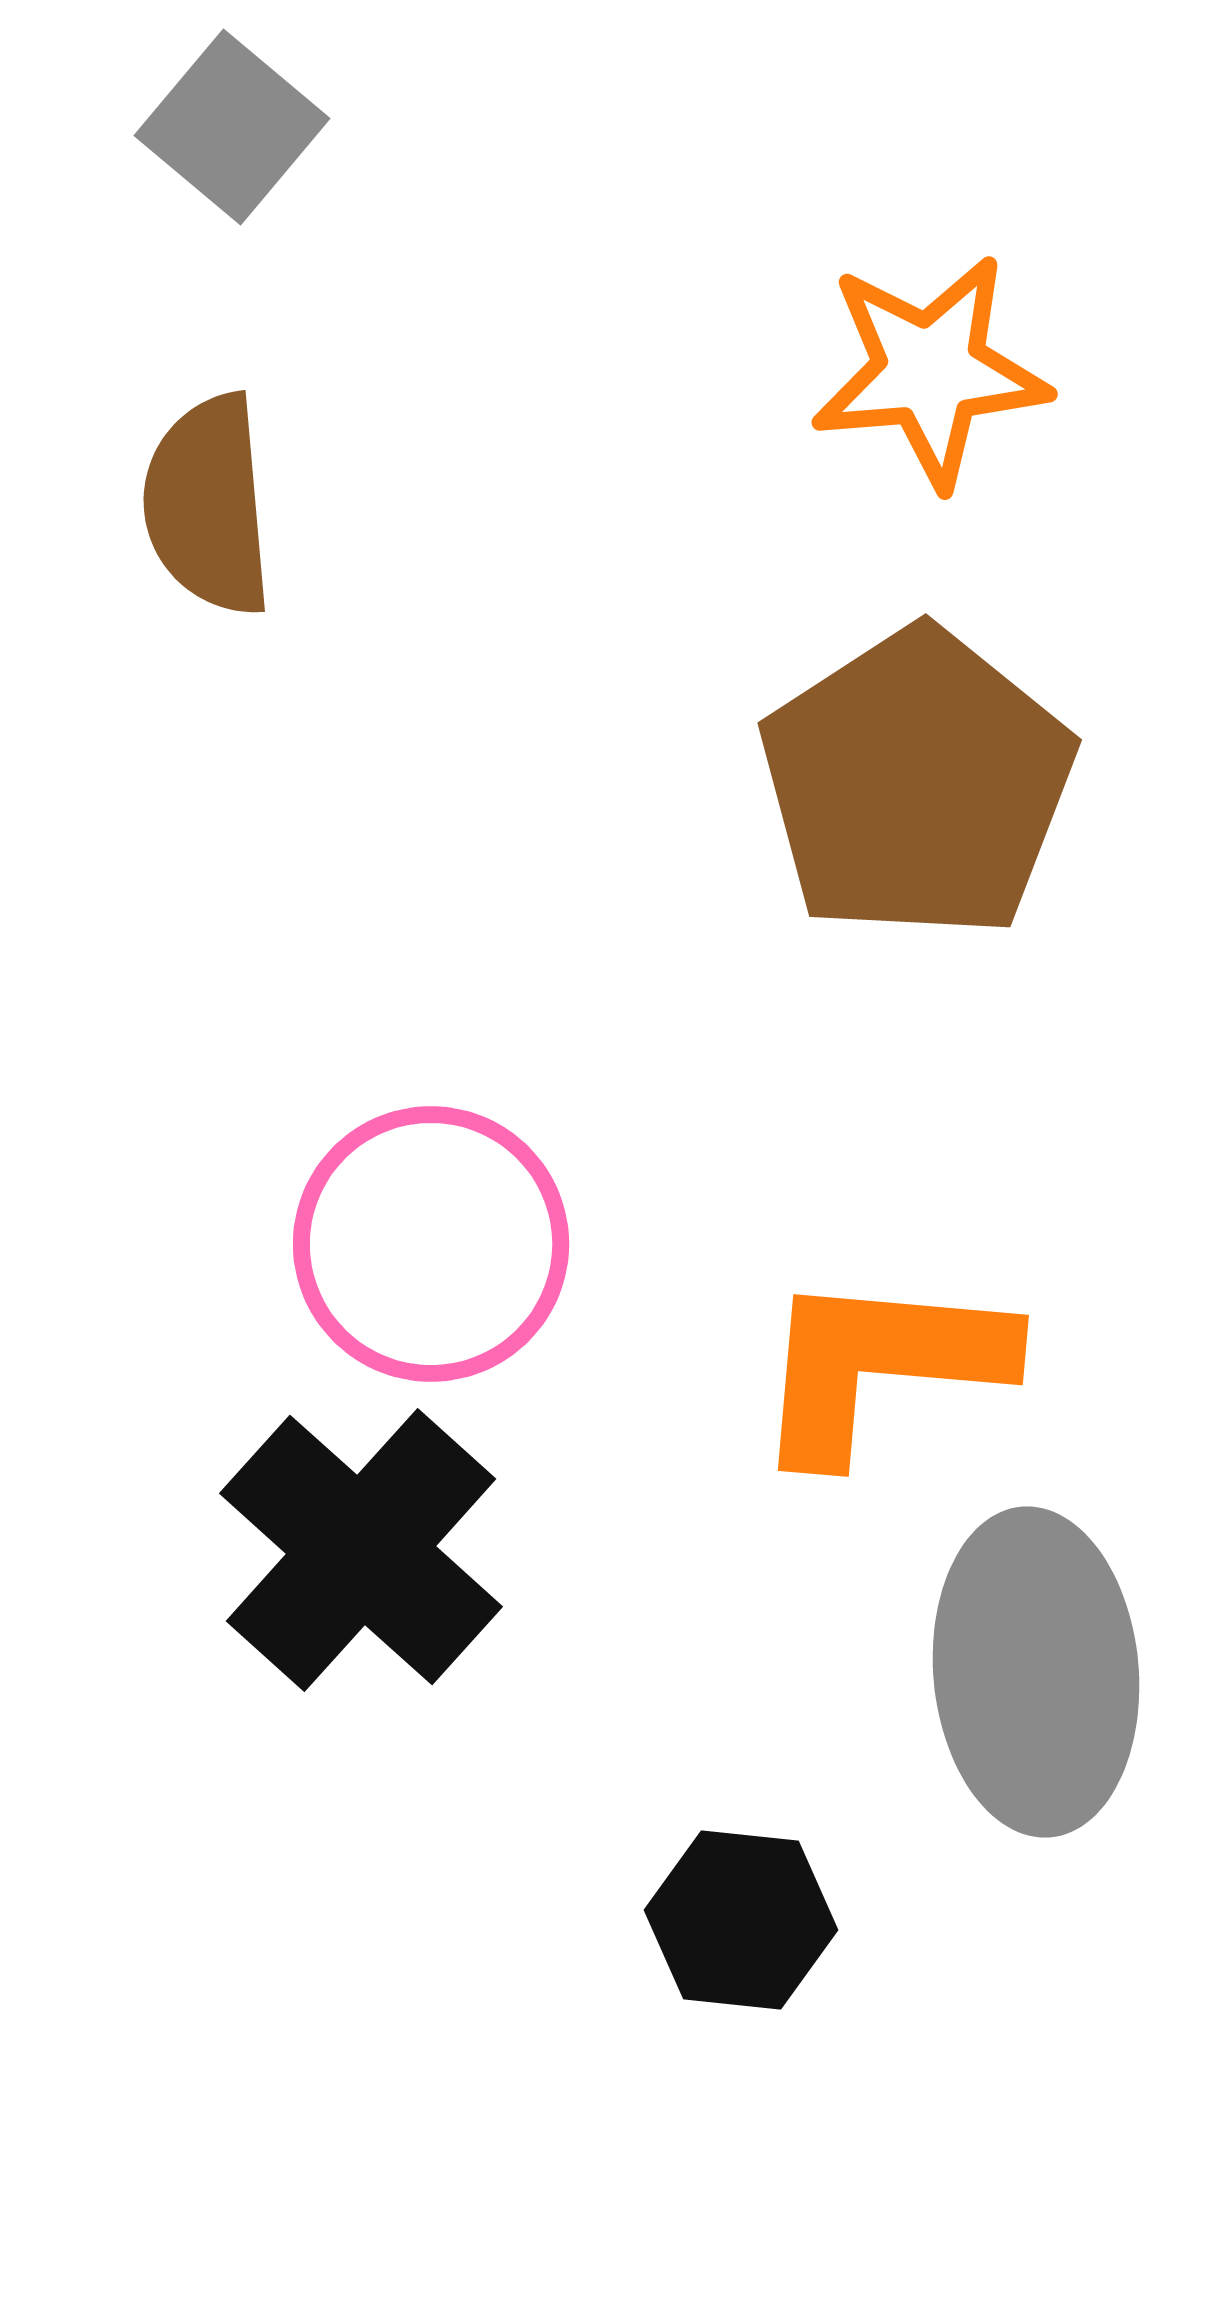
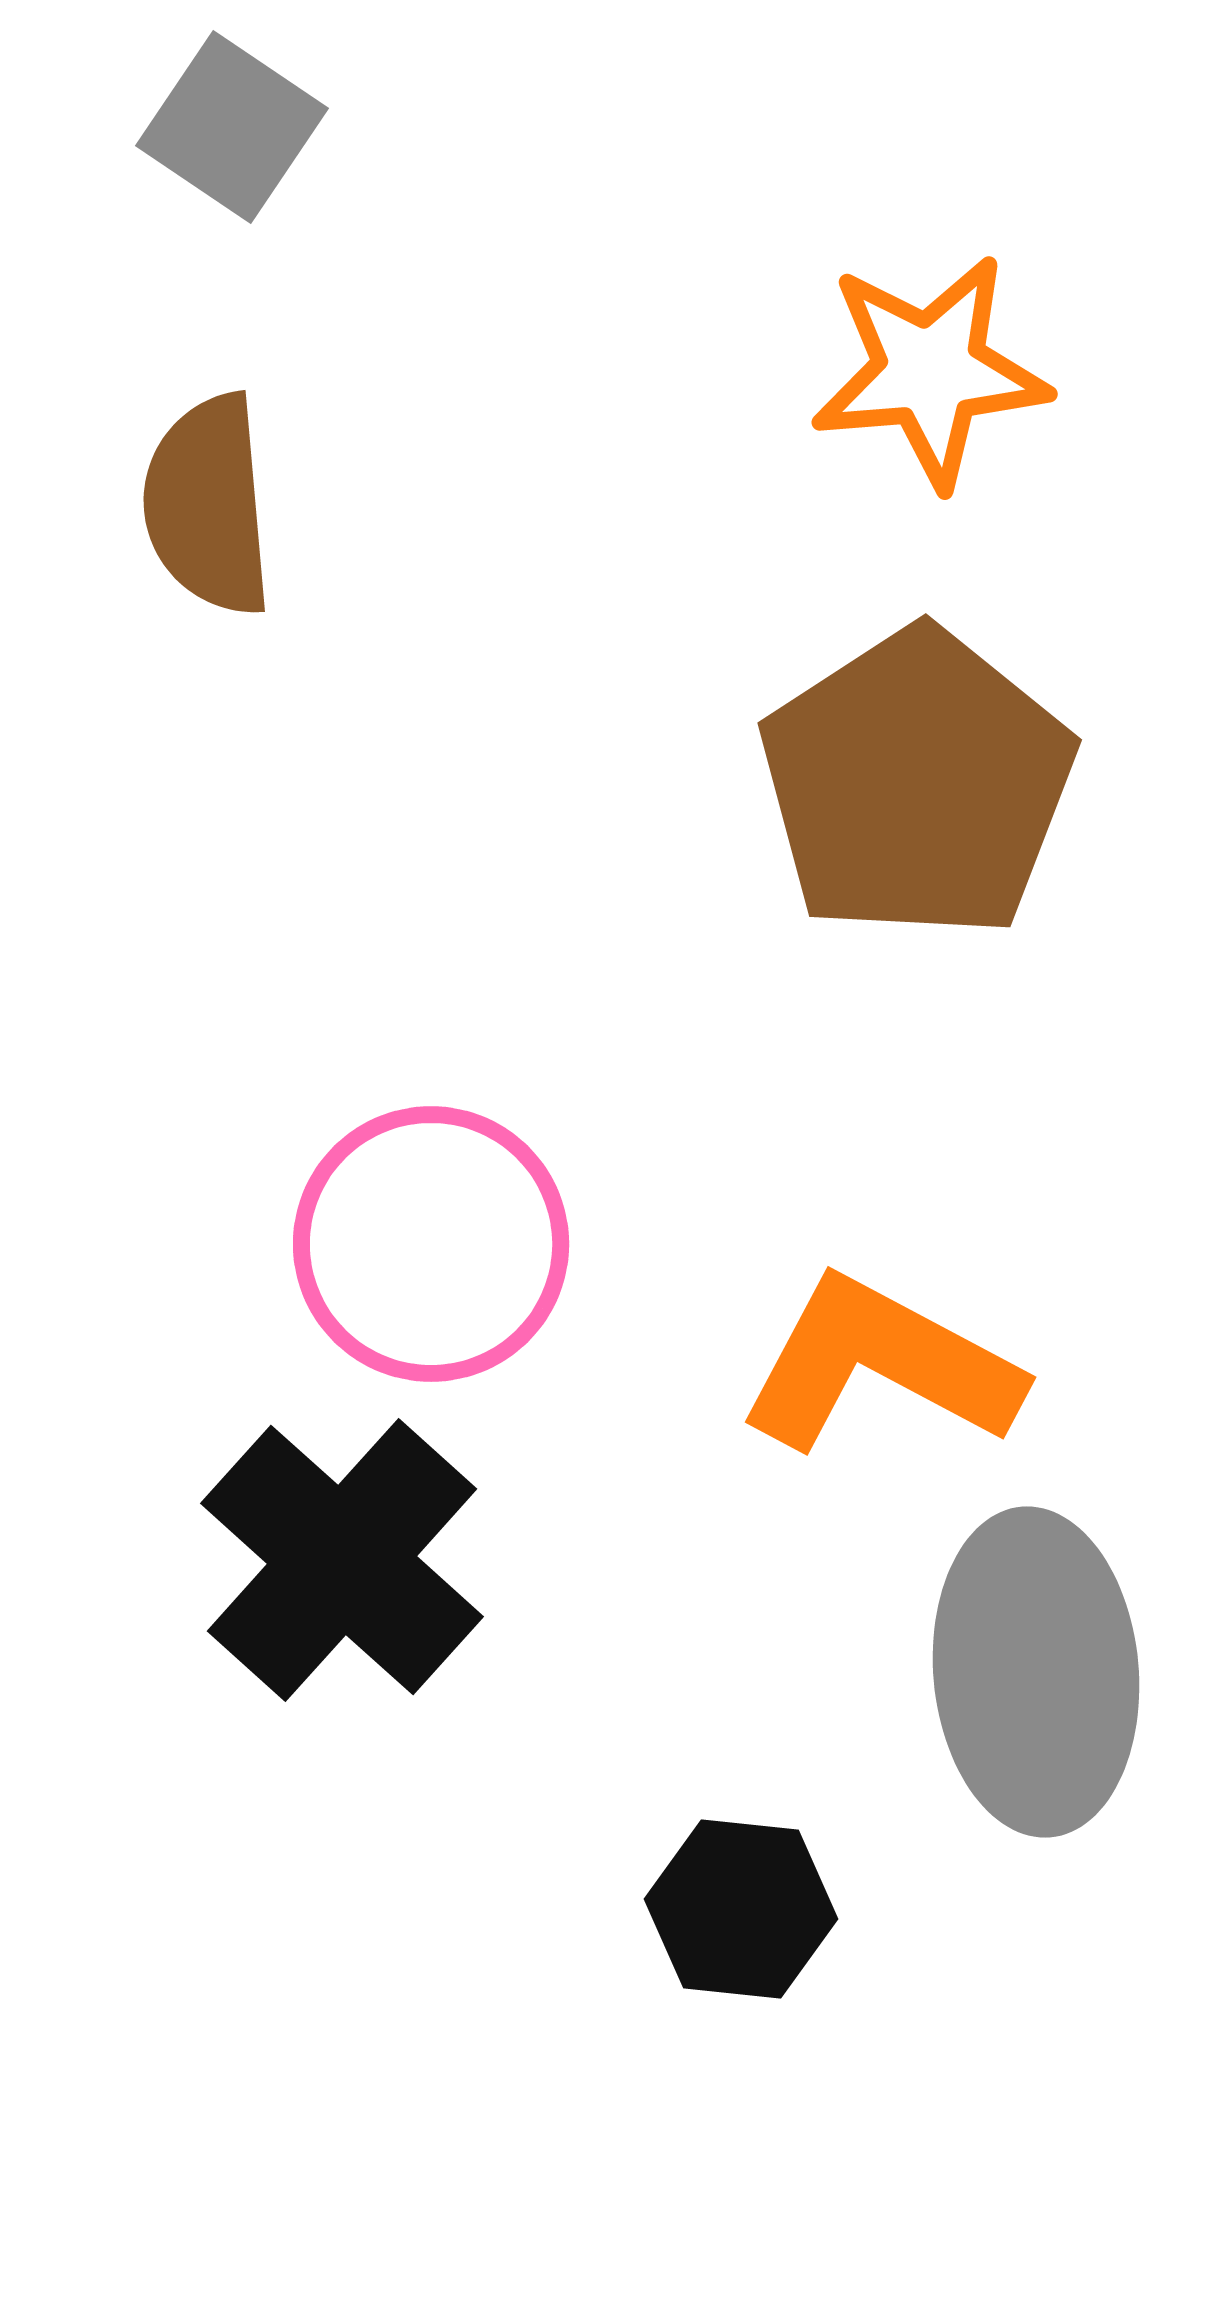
gray square: rotated 6 degrees counterclockwise
orange L-shape: rotated 23 degrees clockwise
black cross: moved 19 px left, 10 px down
black hexagon: moved 11 px up
